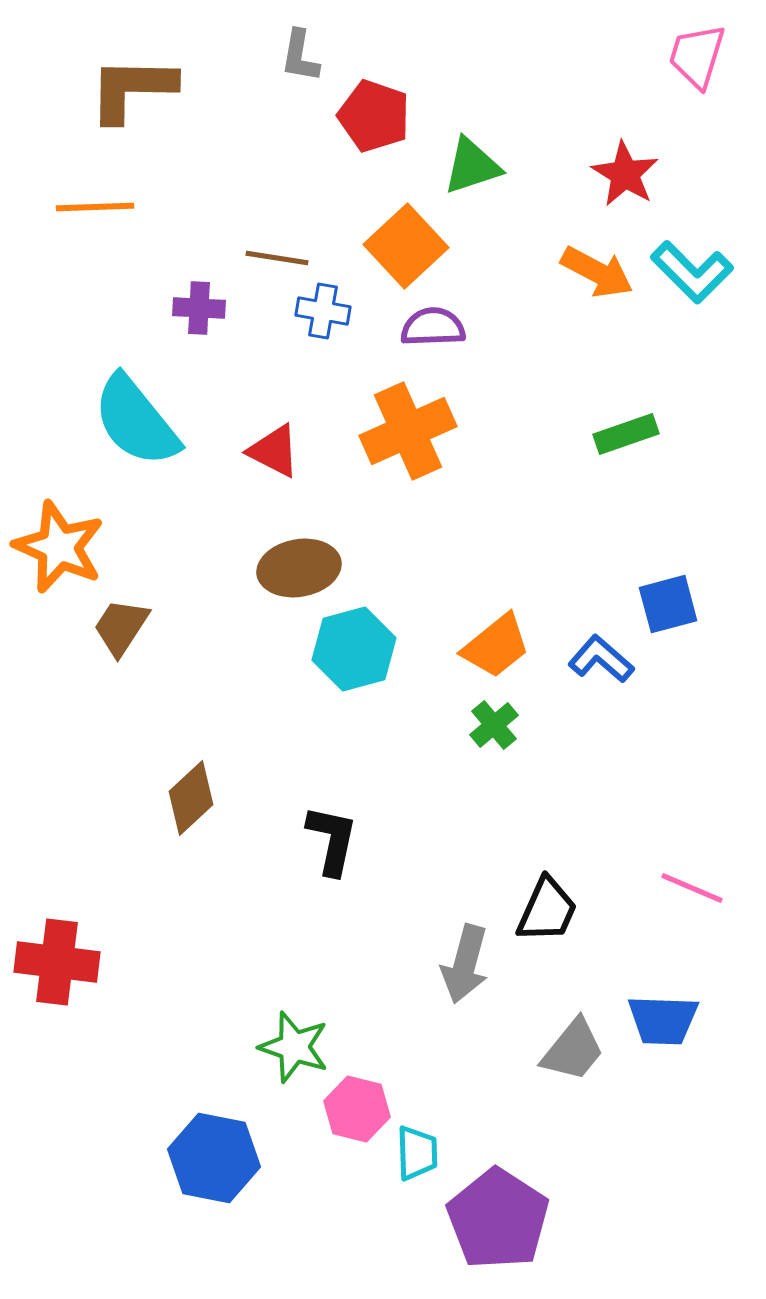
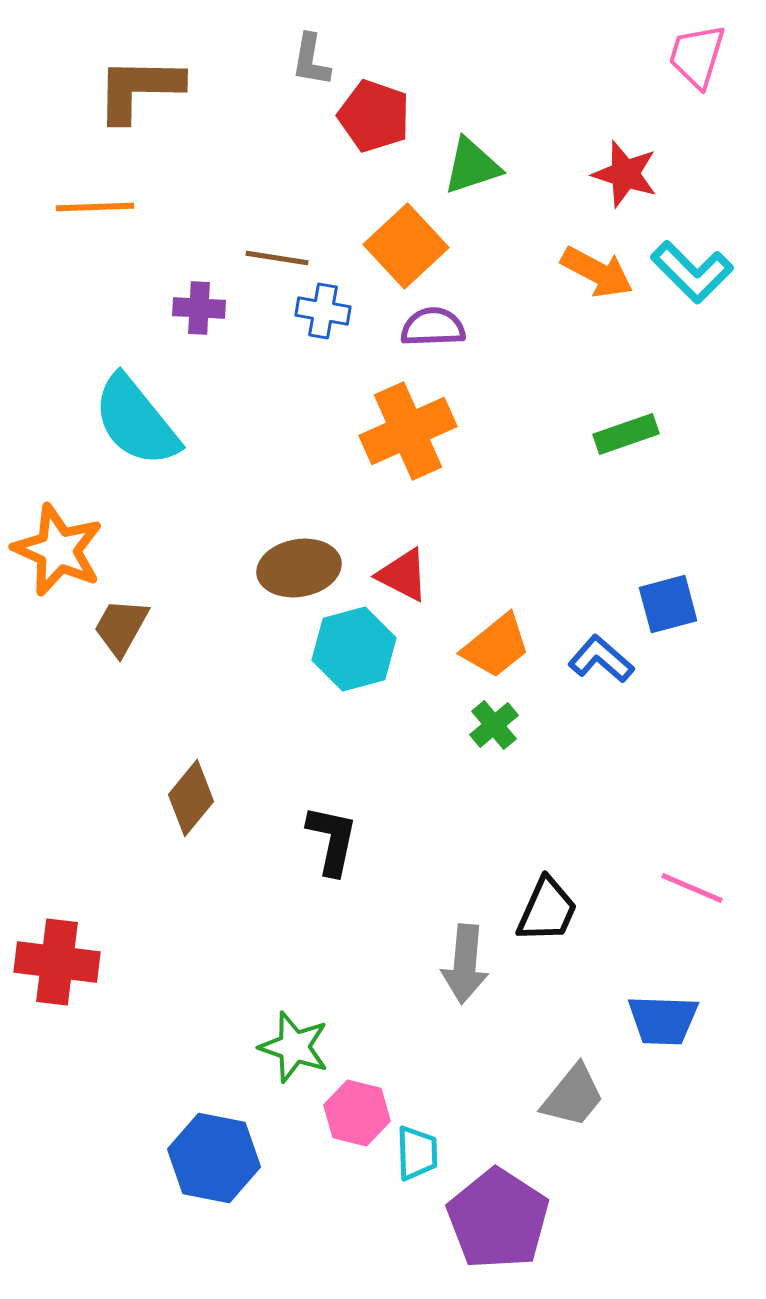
gray L-shape: moved 11 px right, 4 px down
brown L-shape: moved 7 px right
red star: rotated 14 degrees counterclockwise
red triangle: moved 129 px right, 124 px down
orange star: moved 1 px left, 3 px down
brown trapezoid: rotated 4 degrees counterclockwise
brown diamond: rotated 8 degrees counterclockwise
gray arrow: rotated 10 degrees counterclockwise
gray trapezoid: moved 46 px down
pink hexagon: moved 4 px down
